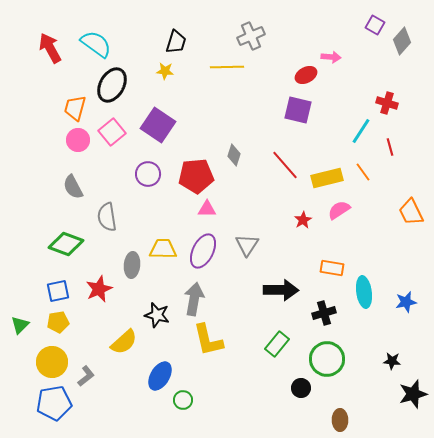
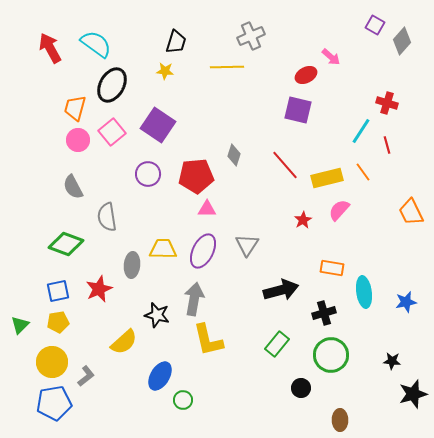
pink arrow at (331, 57): rotated 36 degrees clockwise
red line at (390, 147): moved 3 px left, 2 px up
pink semicircle at (339, 210): rotated 15 degrees counterclockwise
black arrow at (281, 290): rotated 16 degrees counterclockwise
green circle at (327, 359): moved 4 px right, 4 px up
